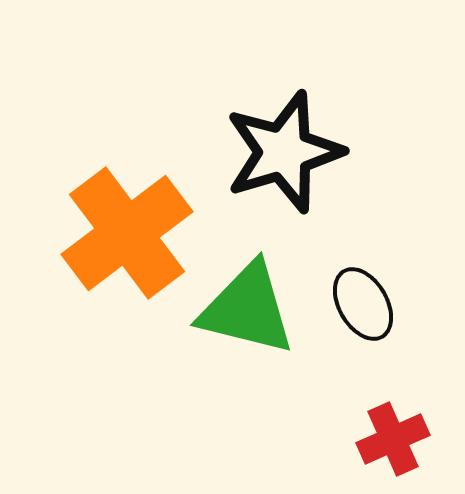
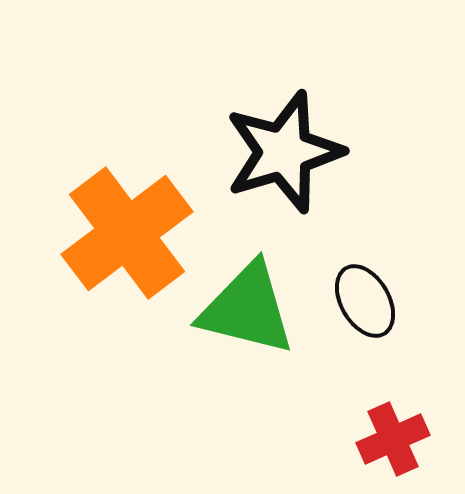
black ellipse: moved 2 px right, 3 px up
